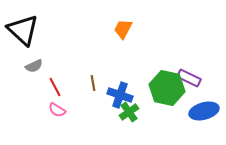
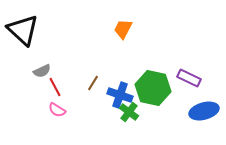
gray semicircle: moved 8 px right, 5 px down
brown line: rotated 42 degrees clockwise
green hexagon: moved 14 px left
green cross: rotated 18 degrees counterclockwise
